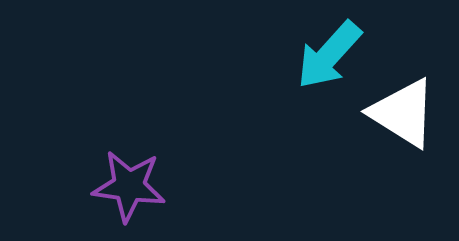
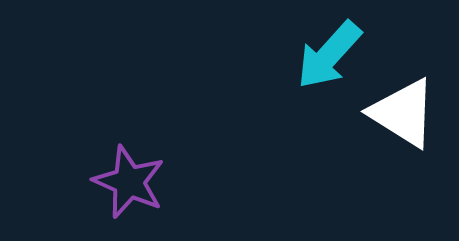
purple star: moved 4 px up; rotated 16 degrees clockwise
